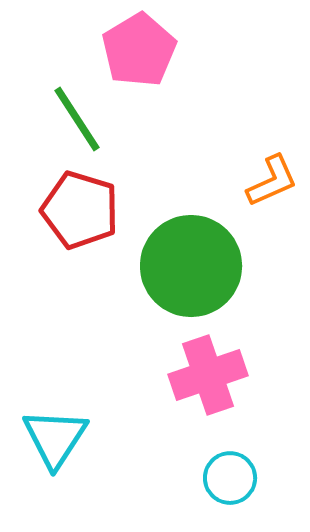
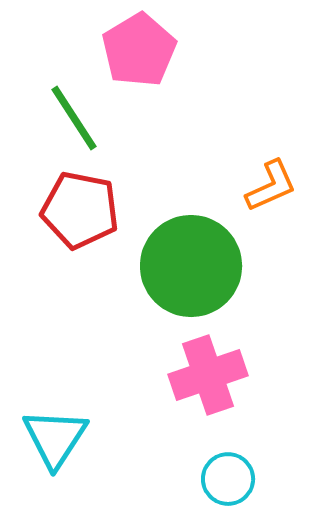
green line: moved 3 px left, 1 px up
orange L-shape: moved 1 px left, 5 px down
red pentagon: rotated 6 degrees counterclockwise
cyan circle: moved 2 px left, 1 px down
